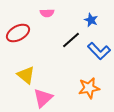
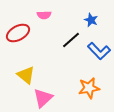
pink semicircle: moved 3 px left, 2 px down
